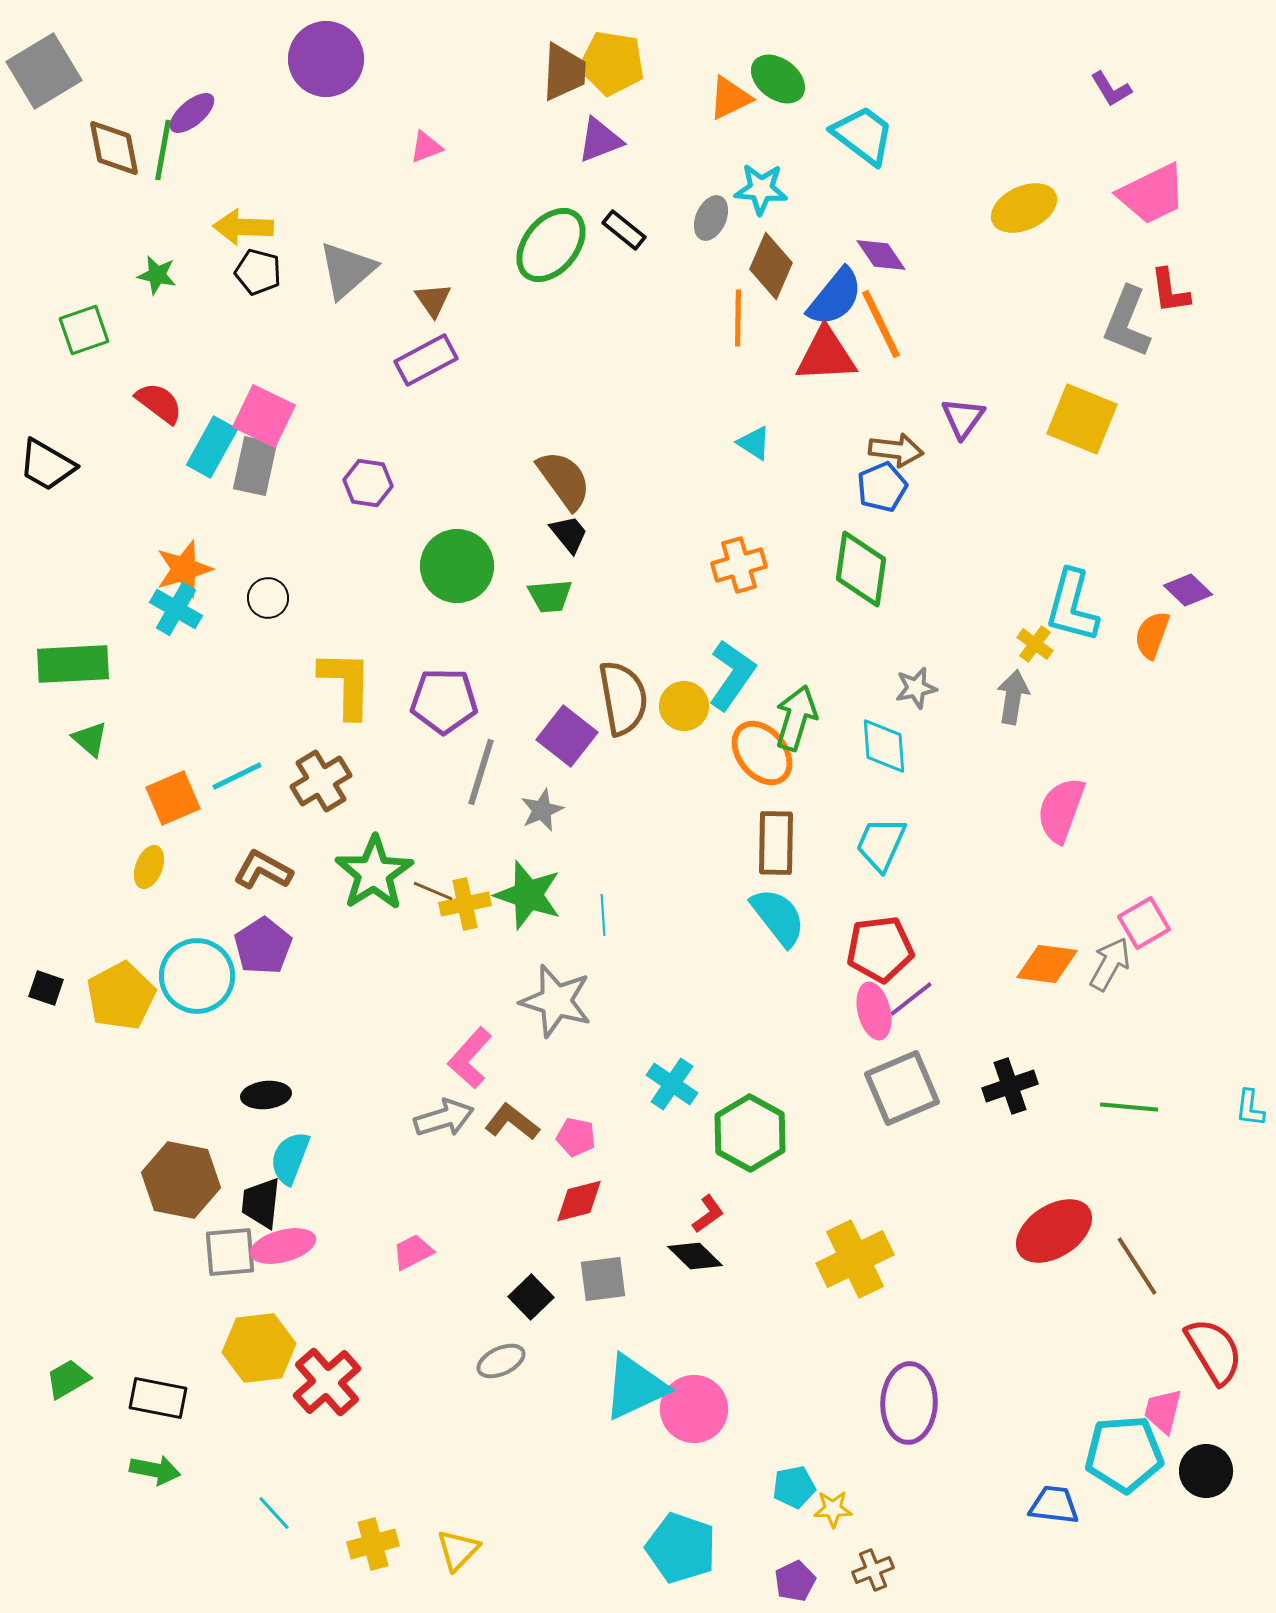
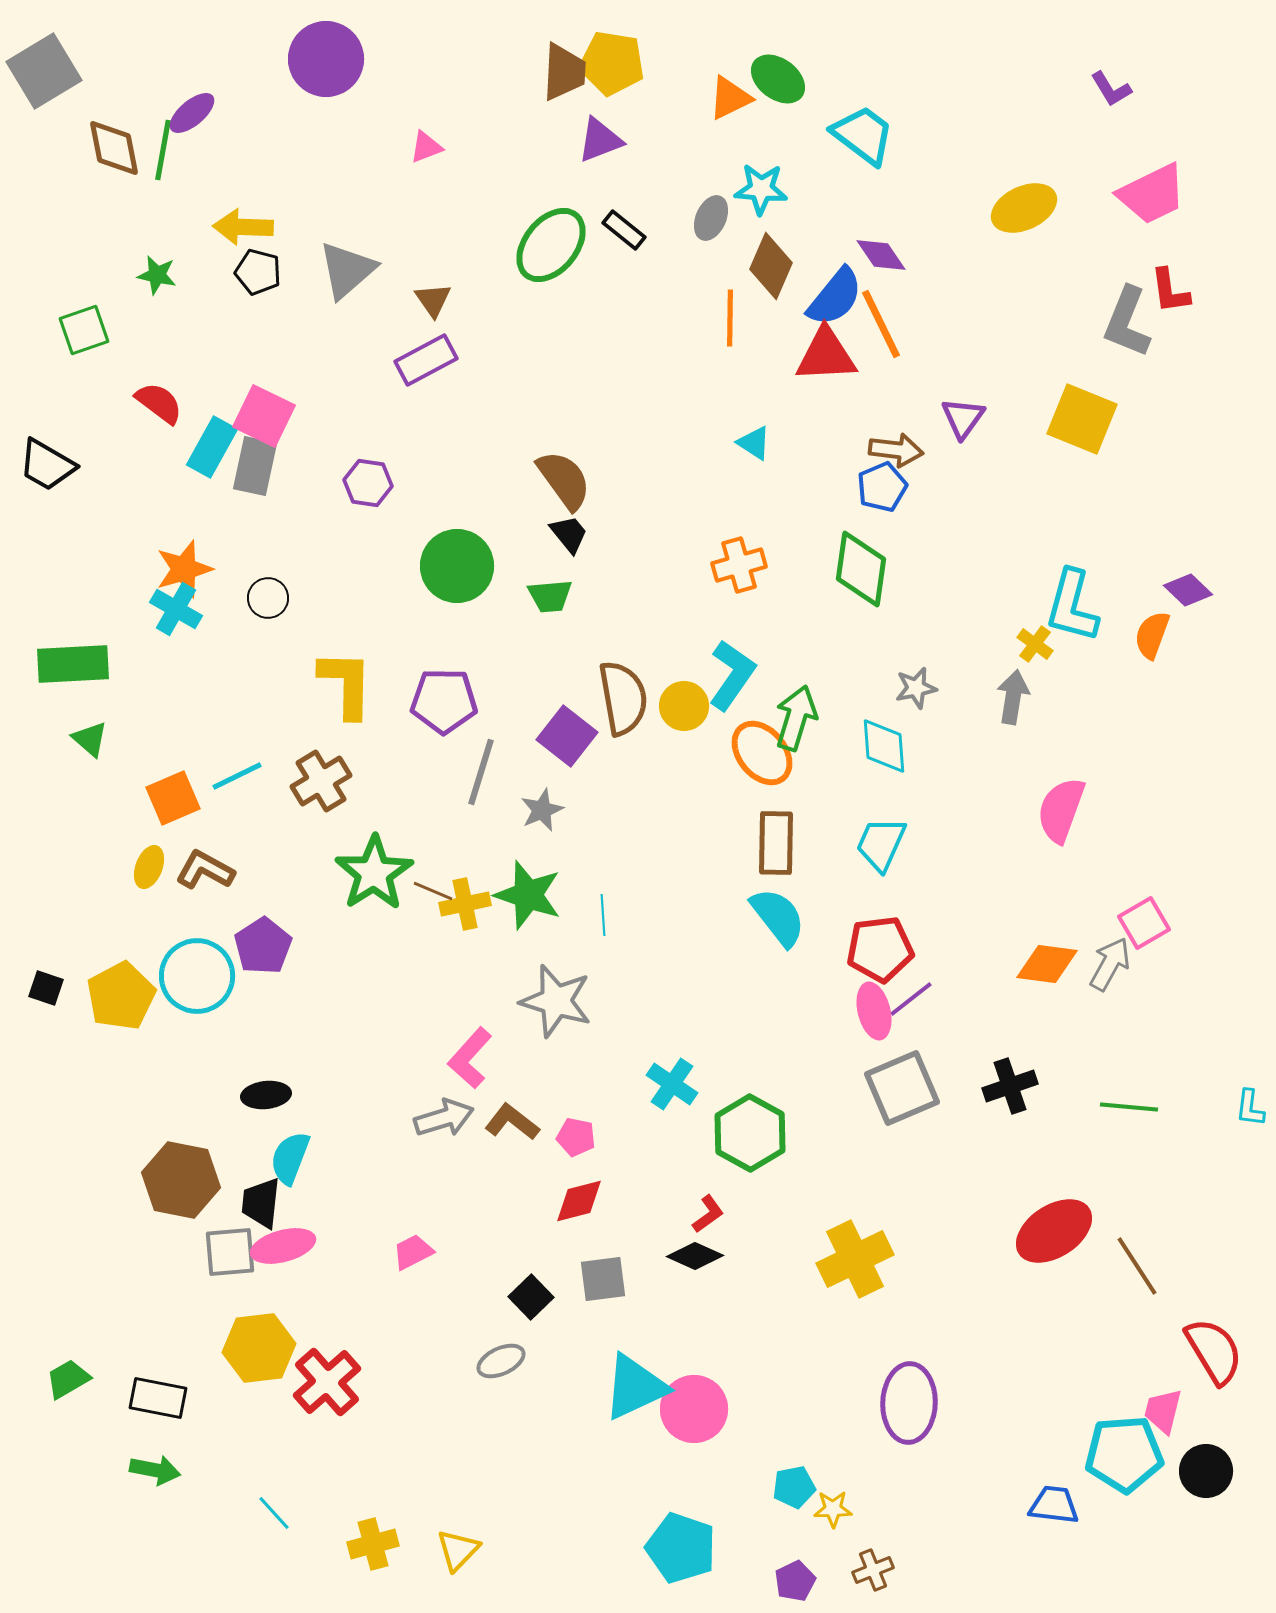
orange line at (738, 318): moved 8 px left
brown L-shape at (263, 870): moved 58 px left
black diamond at (695, 1256): rotated 20 degrees counterclockwise
